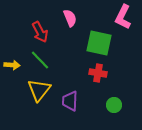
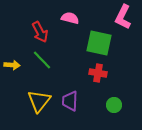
pink semicircle: rotated 54 degrees counterclockwise
green line: moved 2 px right
yellow triangle: moved 11 px down
